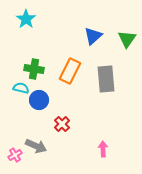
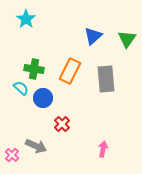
cyan semicircle: rotated 28 degrees clockwise
blue circle: moved 4 px right, 2 px up
pink arrow: rotated 14 degrees clockwise
pink cross: moved 3 px left; rotated 16 degrees counterclockwise
